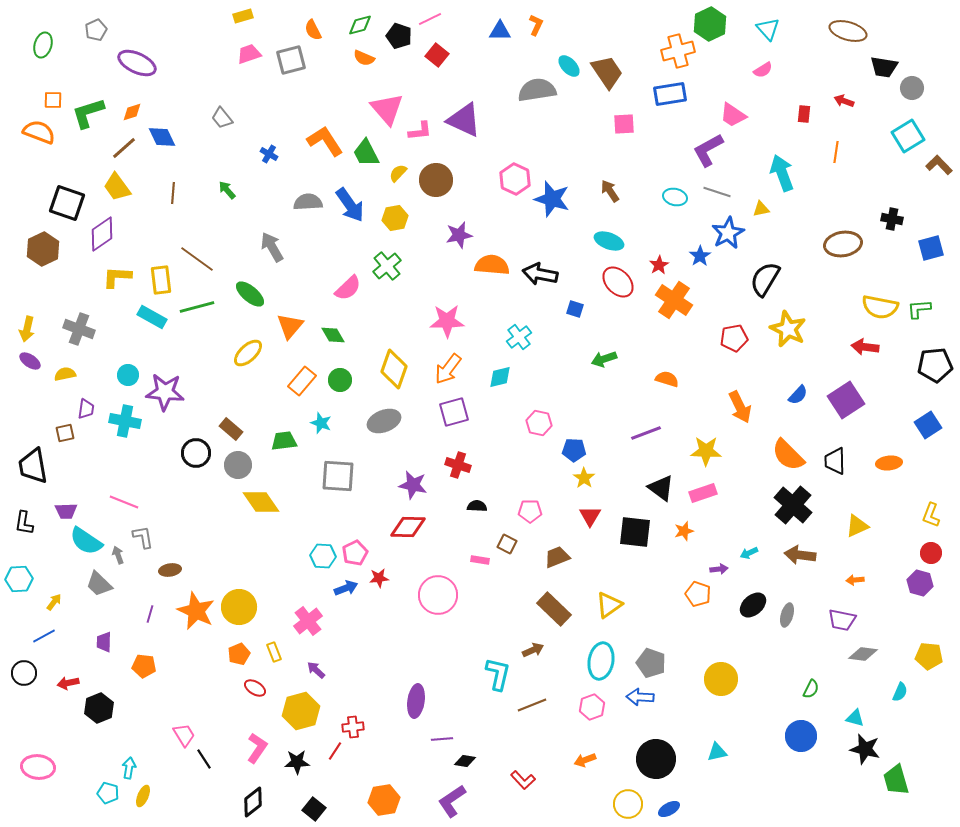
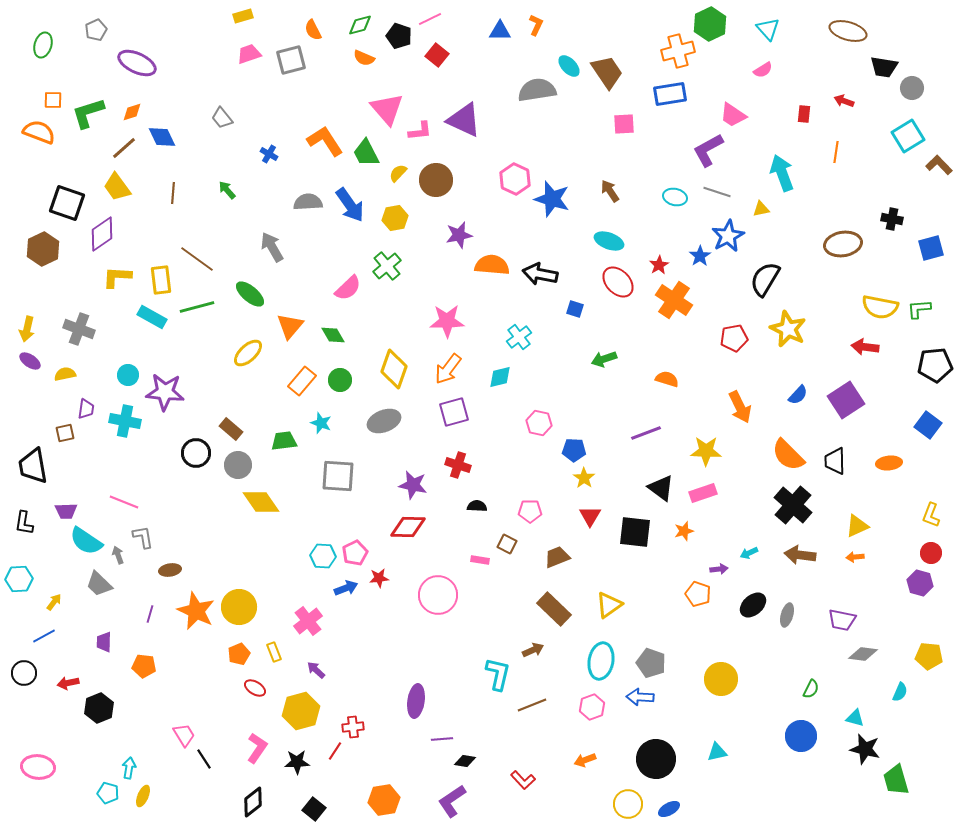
blue star at (728, 233): moved 3 px down
blue square at (928, 425): rotated 20 degrees counterclockwise
orange arrow at (855, 580): moved 23 px up
